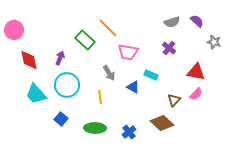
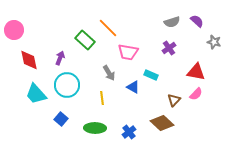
purple cross: rotated 16 degrees clockwise
yellow line: moved 2 px right, 1 px down
